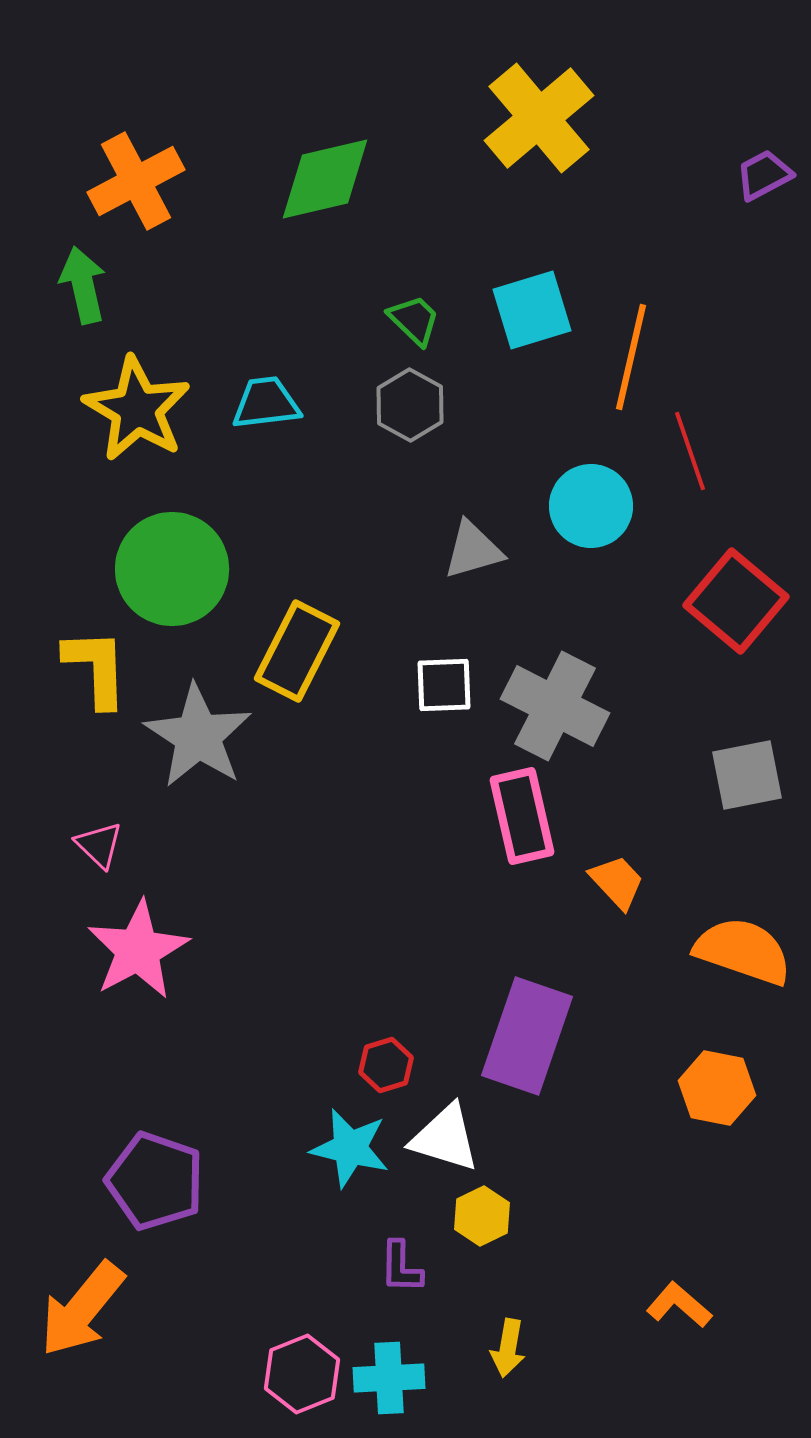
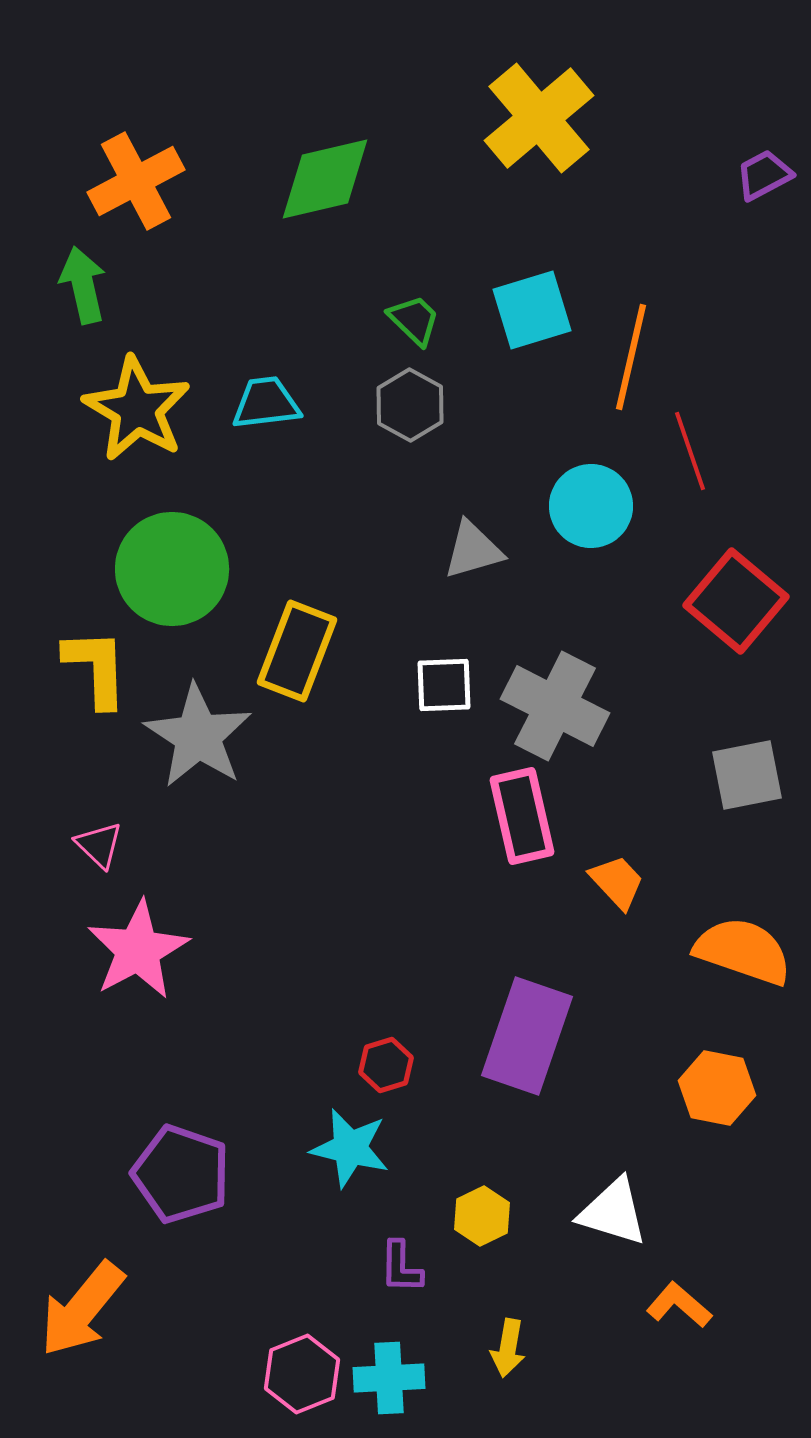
yellow rectangle: rotated 6 degrees counterclockwise
white triangle: moved 168 px right, 74 px down
purple pentagon: moved 26 px right, 7 px up
